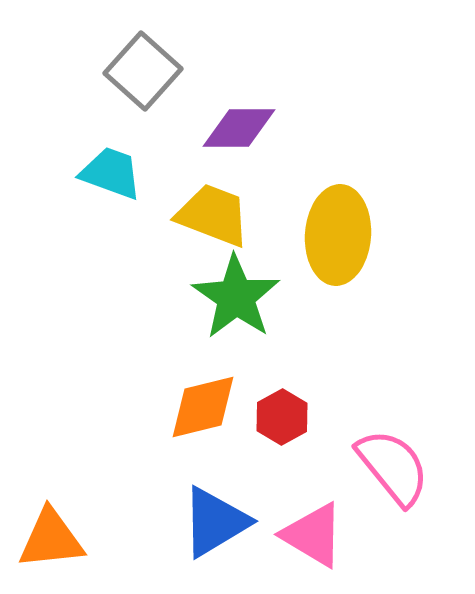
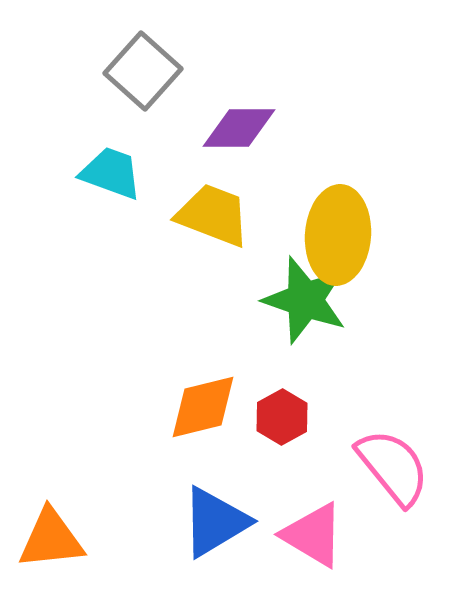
green star: moved 69 px right, 3 px down; rotated 16 degrees counterclockwise
